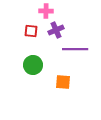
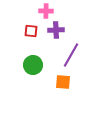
purple cross: rotated 21 degrees clockwise
purple line: moved 4 px left, 6 px down; rotated 60 degrees counterclockwise
